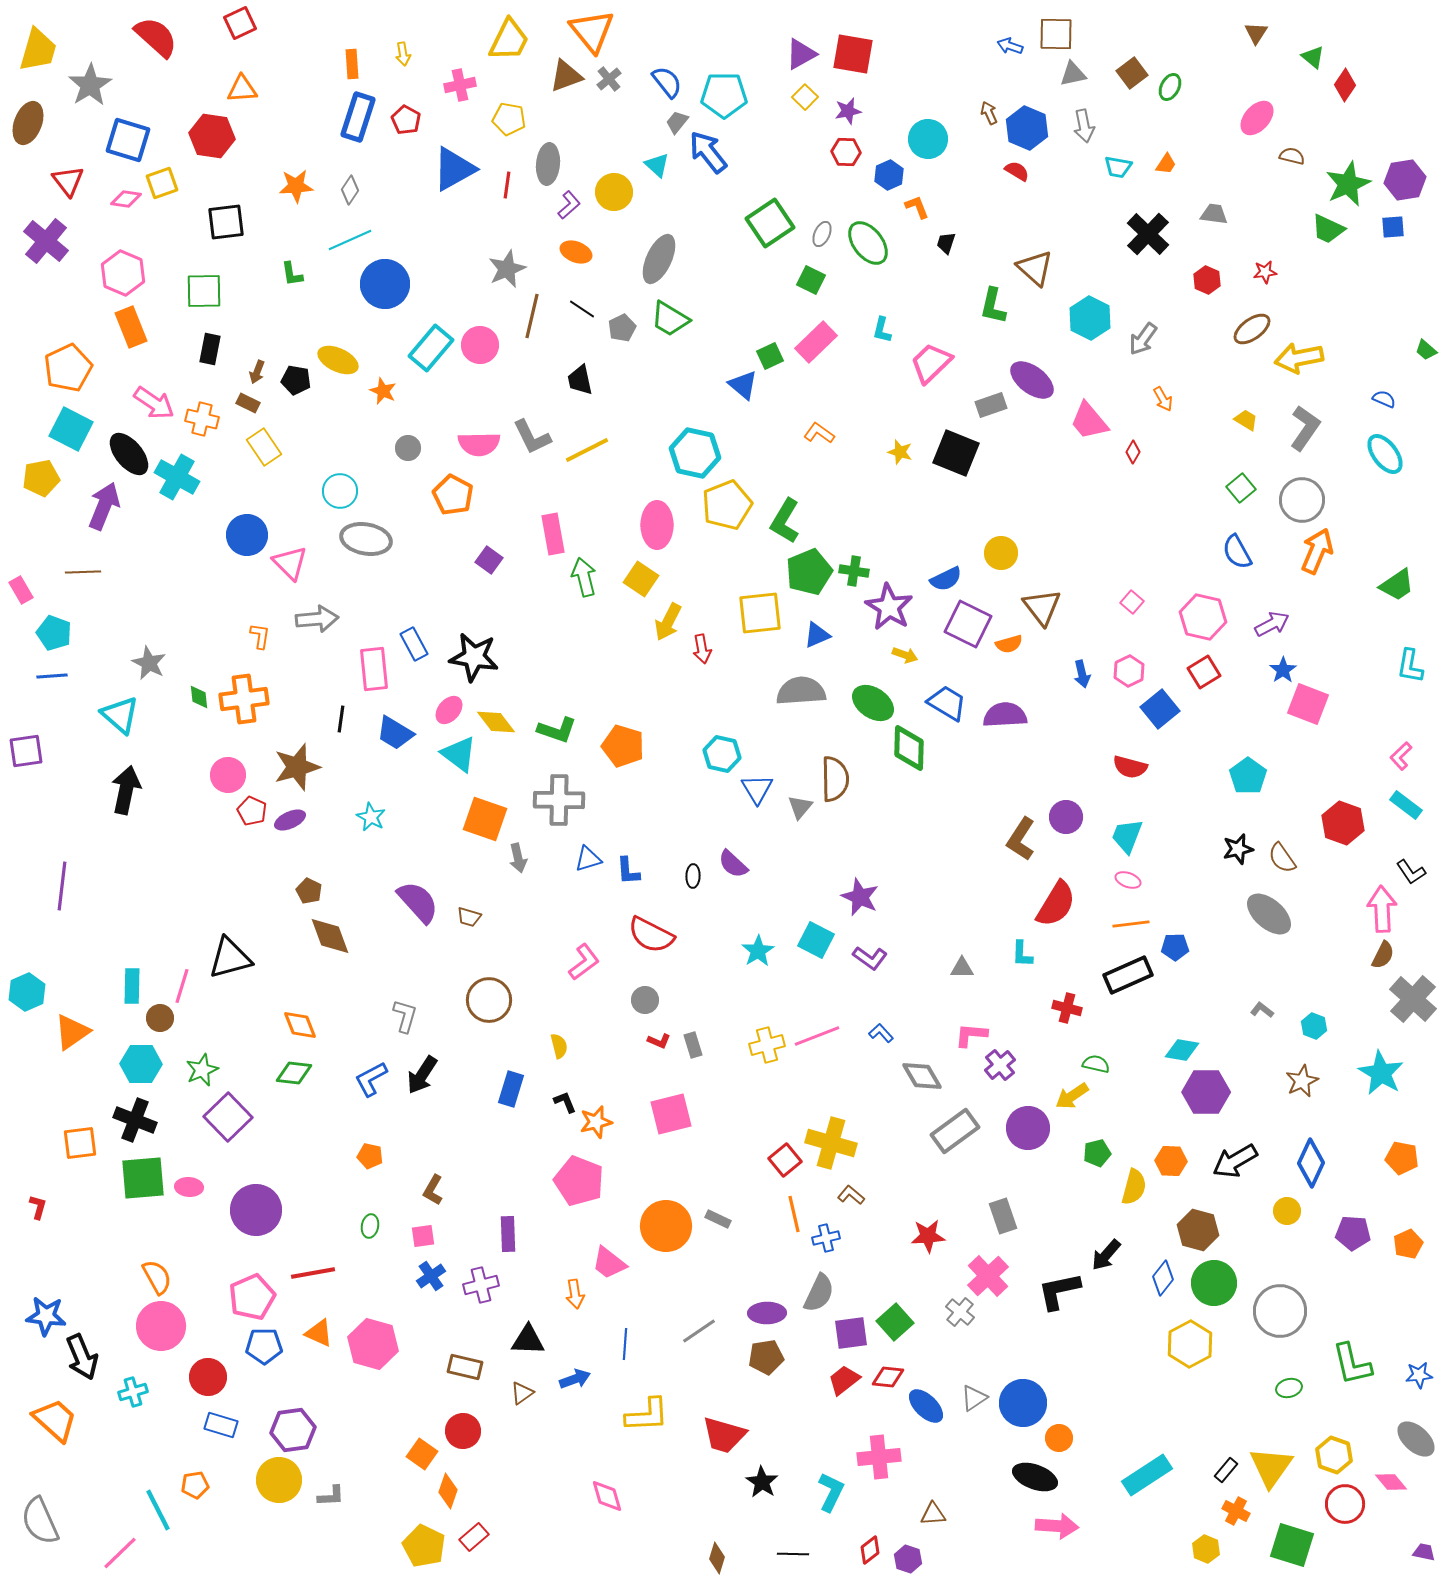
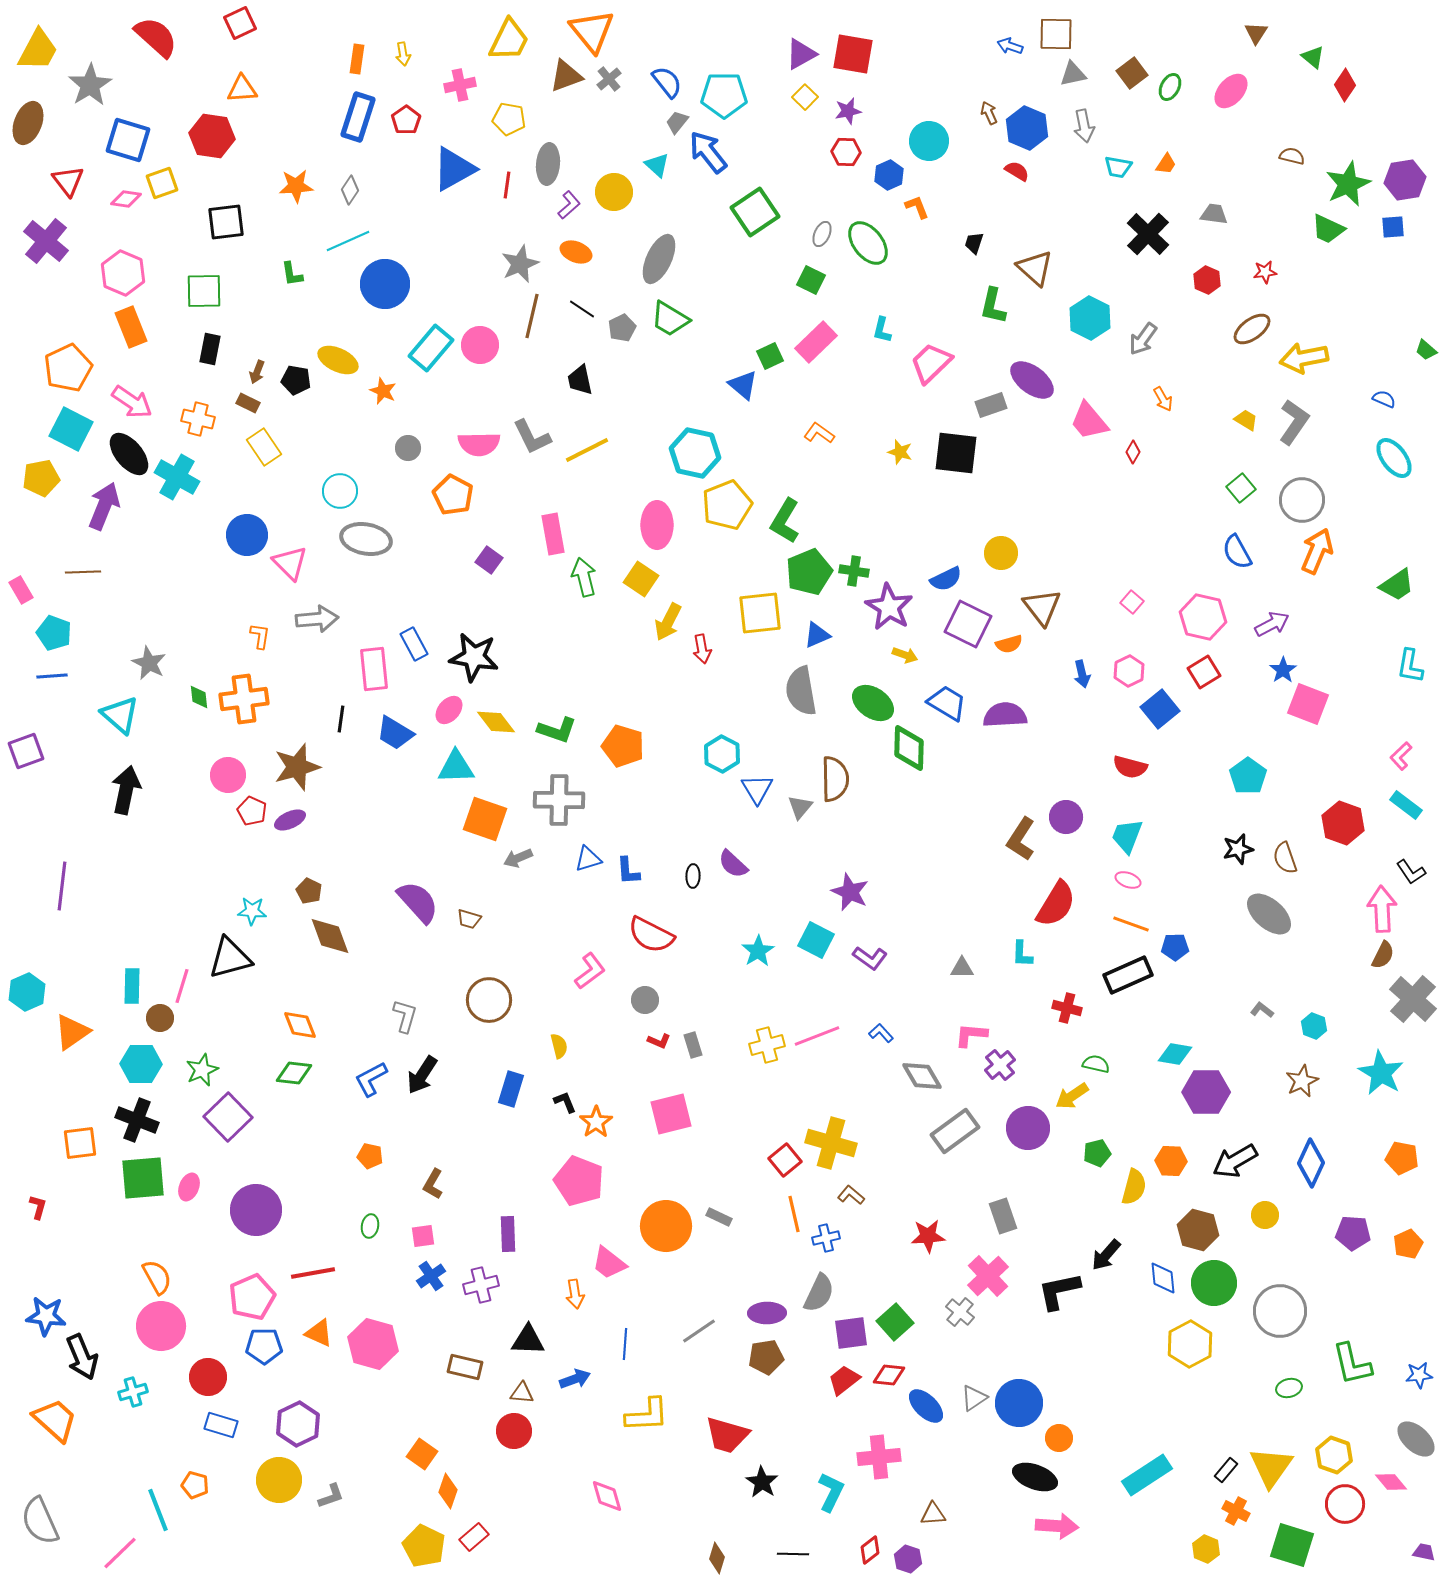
yellow trapezoid at (38, 50): rotated 12 degrees clockwise
orange rectangle at (352, 64): moved 5 px right, 5 px up; rotated 12 degrees clockwise
pink ellipse at (1257, 118): moved 26 px left, 27 px up
red pentagon at (406, 120): rotated 8 degrees clockwise
cyan circle at (928, 139): moved 1 px right, 2 px down
green square at (770, 223): moved 15 px left, 11 px up
cyan line at (350, 240): moved 2 px left, 1 px down
black trapezoid at (946, 243): moved 28 px right
gray star at (507, 269): moved 13 px right, 5 px up
yellow arrow at (1299, 358): moved 5 px right
pink arrow at (154, 403): moved 22 px left, 1 px up
orange cross at (202, 419): moved 4 px left
gray L-shape at (1305, 428): moved 11 px left, 6 px up
black square at (956, 453): rotated 15 degrees counterclockwise
cyan ellipse at (1385, 454): moved 9 px right, 4 px down
gray semicircle at (801, 691): rotated 96 degrees counterclockwise
purple square at (26, 751): rotated 12 degrees counterclockwise
cyan triangle at (459, 754): moved 3 px left, 13 px down; rotated 39 degrees counterclockwise
cyan hexagon at (722, 754): rotated 15 degrees clockwise
cyan star at (371, 817): moved 119 px left, 94 px down; rotated 24 degrees counterclockwise
gray arrow at (518, 858): rotated 80 degrees clockwise
brown semicircle at (1282, 858): moved 3 px right; rotated 16 degrees clockwise
purple star at (860, 897): moved 10 px left, 5 px up
brown trapezoid at (469, 917): moved 2 px down
orange line at (1131, 924): rotated 27 degrees clockwise
pink L-shape at (584, 962): moved 6 px right, 9 px down
cyan diamond at (1182, 1050): moved 7 px left, 4 px down
black cross at (135, 1120): moved 2 px right
orange star at (596, 1122): rotated 20 degrees counterclockwise
pink ellipse at (189, 1187): rotated 72 degrees counterclockwise
brown L-shape at (433, 1190): moved 6 px up
yellow circle at (1287, 1211): moved 22 px left, 4 px down
gray rectangle at (718, 1219): moved 1 px right, 2 px up
blue diamond at (1163, 1278): rotated 44 degrees counterclockwise
red diamond at (888, 1377): moved 1 px right, 2 px up
brown triangle at (522, 1393): rotated 40 degrees clockwise
blue circle at (1023, 1403): moved 4 px left
purple hexagon at (293, 1430): moved 5 px right, 6 px up; rotated 18 degrees counterclockwise
red circle at (463, 1431): moved 51 px right
red trapezoid at (724, 1435): moved 3 px right
orange pentagon at (195, 1485): rotated 24 degrees clockwise
gray L-shape at (331, 1496): rotated 16 degrees counterclockwise
cyan line at (158, 1510): rotated 6 degrees clockwise
